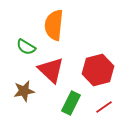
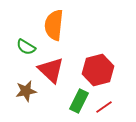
brown star: moved 2 px right
green rectangle: moved 8 px right, 2 px up
